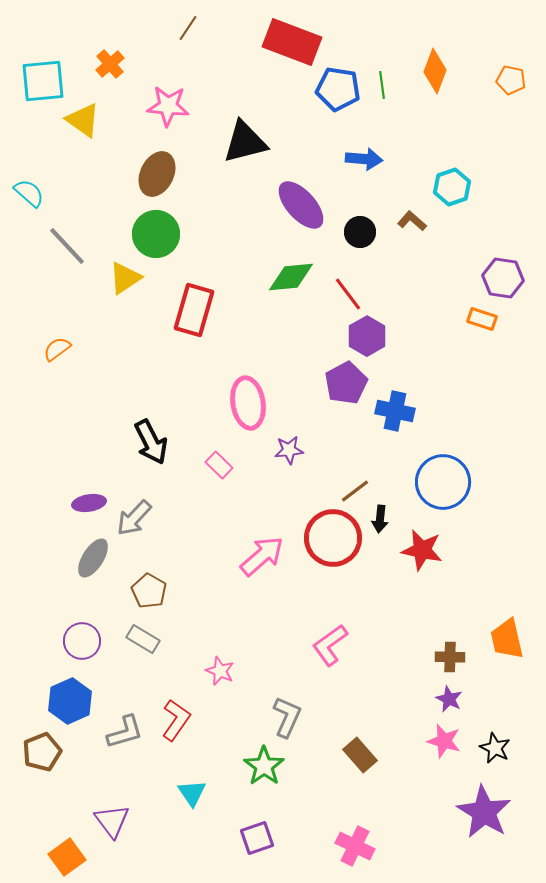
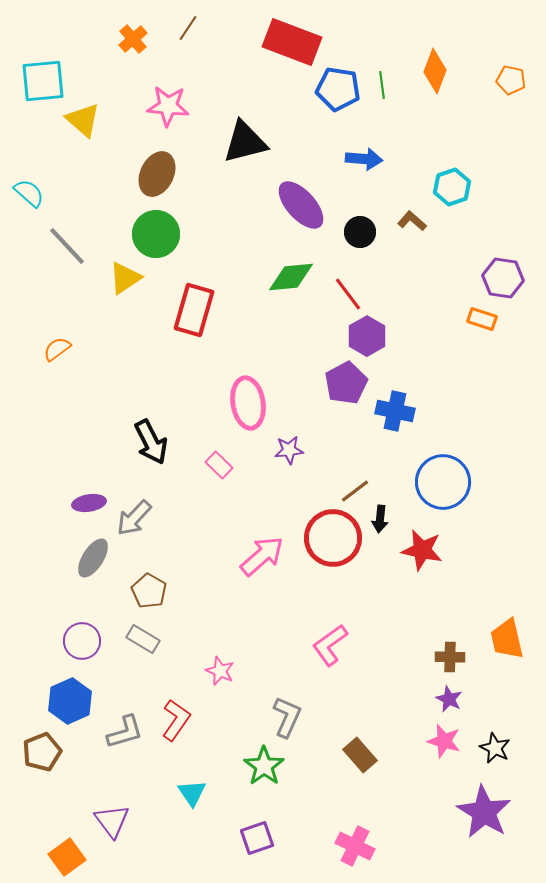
orange cross at (110, 64): moved 23 px right, 25 px up
yellow triangle at (83, 120): rotated 6 degrees clockwise
